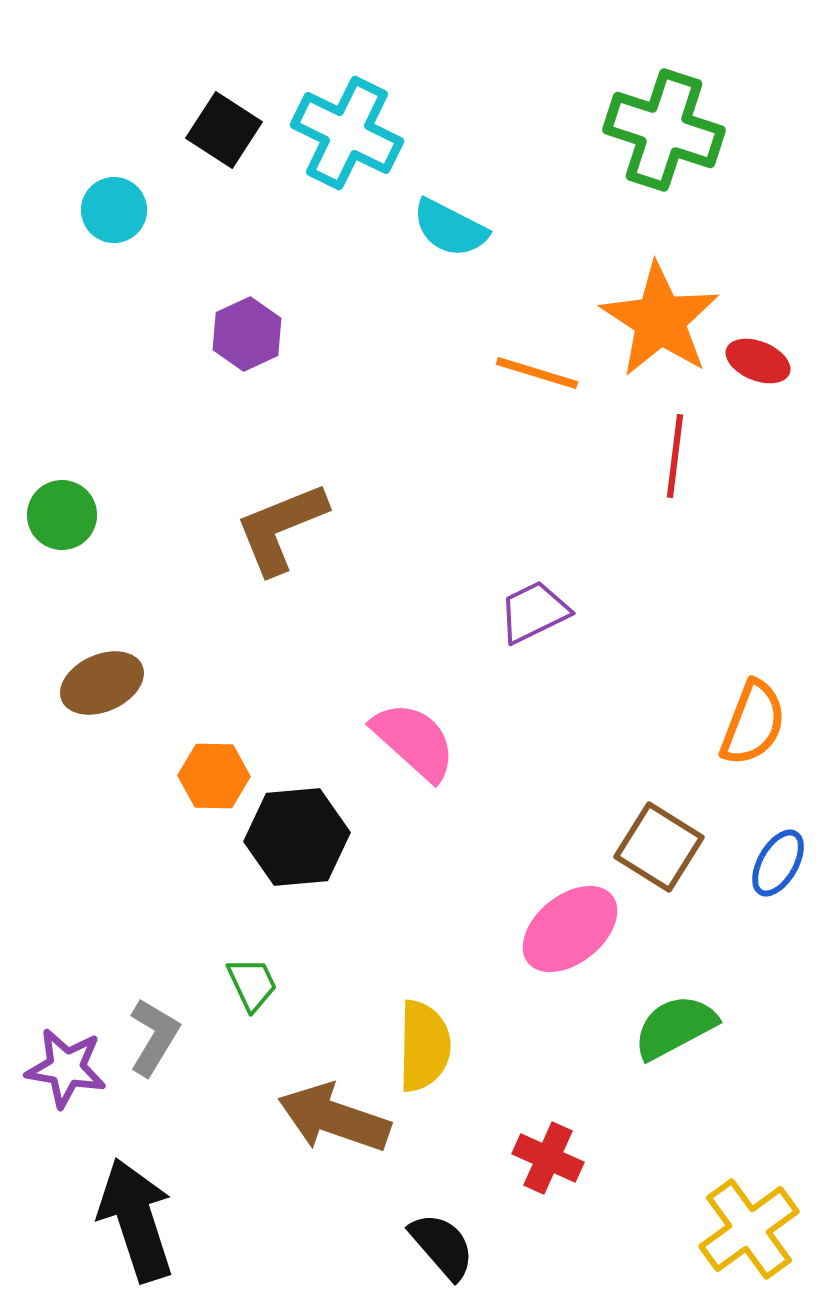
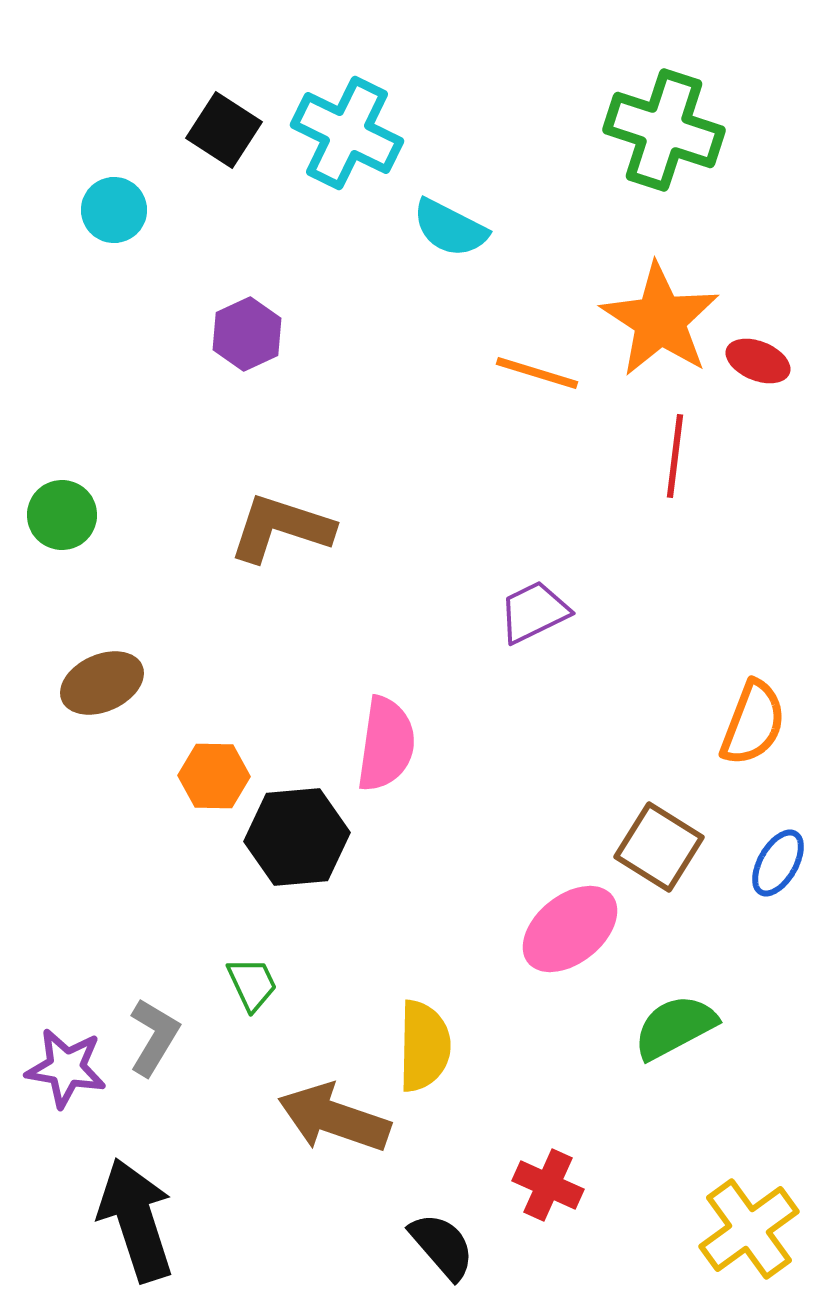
brown L-shape: rotated 40 degrees clockwise
pink semicircle: moved 28 px left, 3 px down; rotated 56 degrees clockwise
red cross: moved 27 px down
